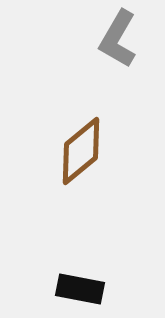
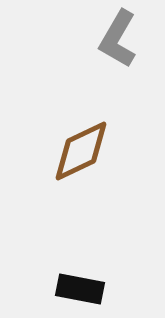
brown diamond: rotated 14 degrees clockwise
